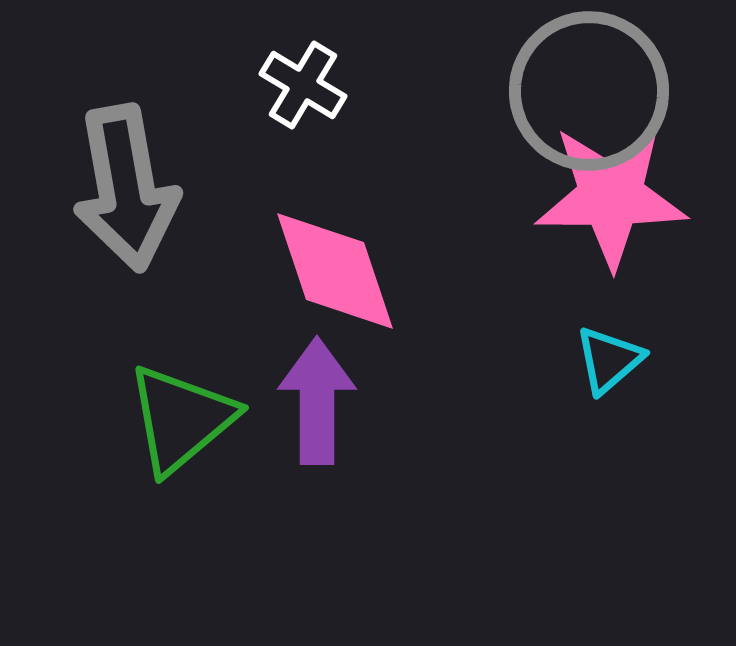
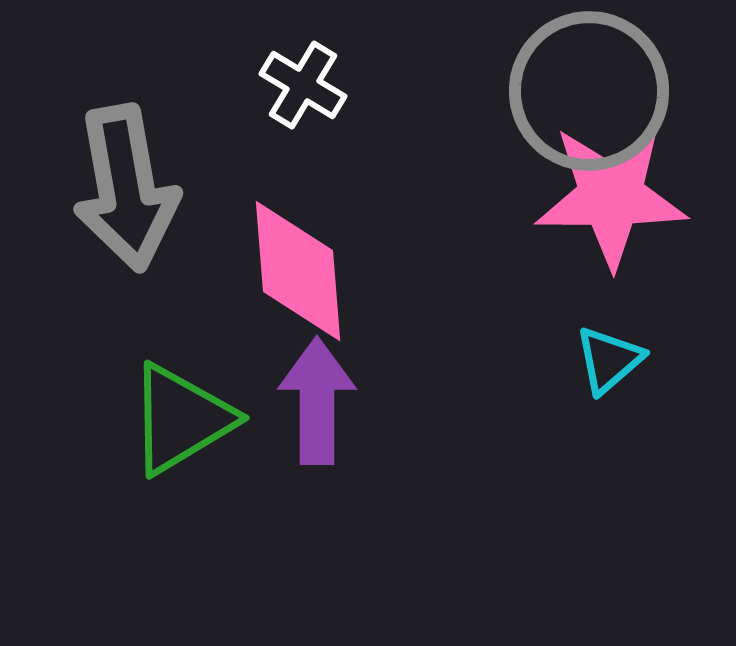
pink diamond: moved 37 px left; rotated 14 degrees clockwise
green triangle: rotated 9 degrees clockwise
